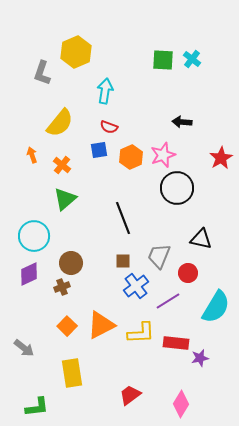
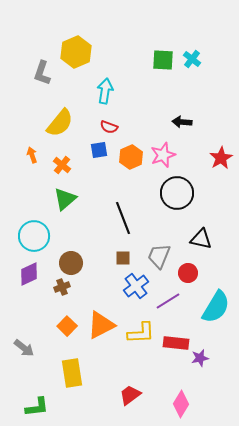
black circle: moved 5 px down
brown square: moved 3 px up
